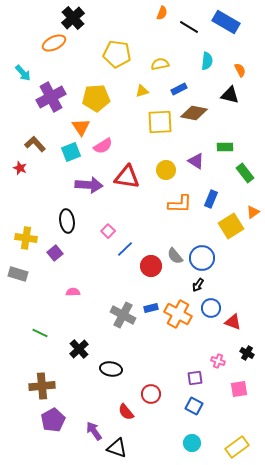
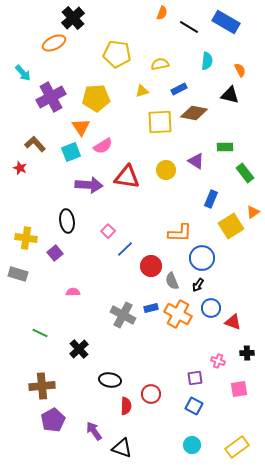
orange L-shape at (180, 204): moved 29 px down
gray semicircle at (175, 256): moved 3 px left, 25 px down; rotated 18 degrees clockwise
black cross at (247, 353): rotated 32 degrees counterclockwise
black ellipse at (111, 369): moved 1 px left, 11 px down
red semicircle at (126, 412): moved 6 px up; rotated 138 degrees counterclockwise
cyan circle at (192, 443): moved 2 px down
black triangle at (117, 448): moved 5 px right
